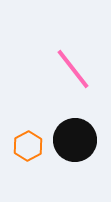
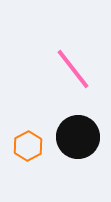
black circle: moved 3 px right, 3 px up
